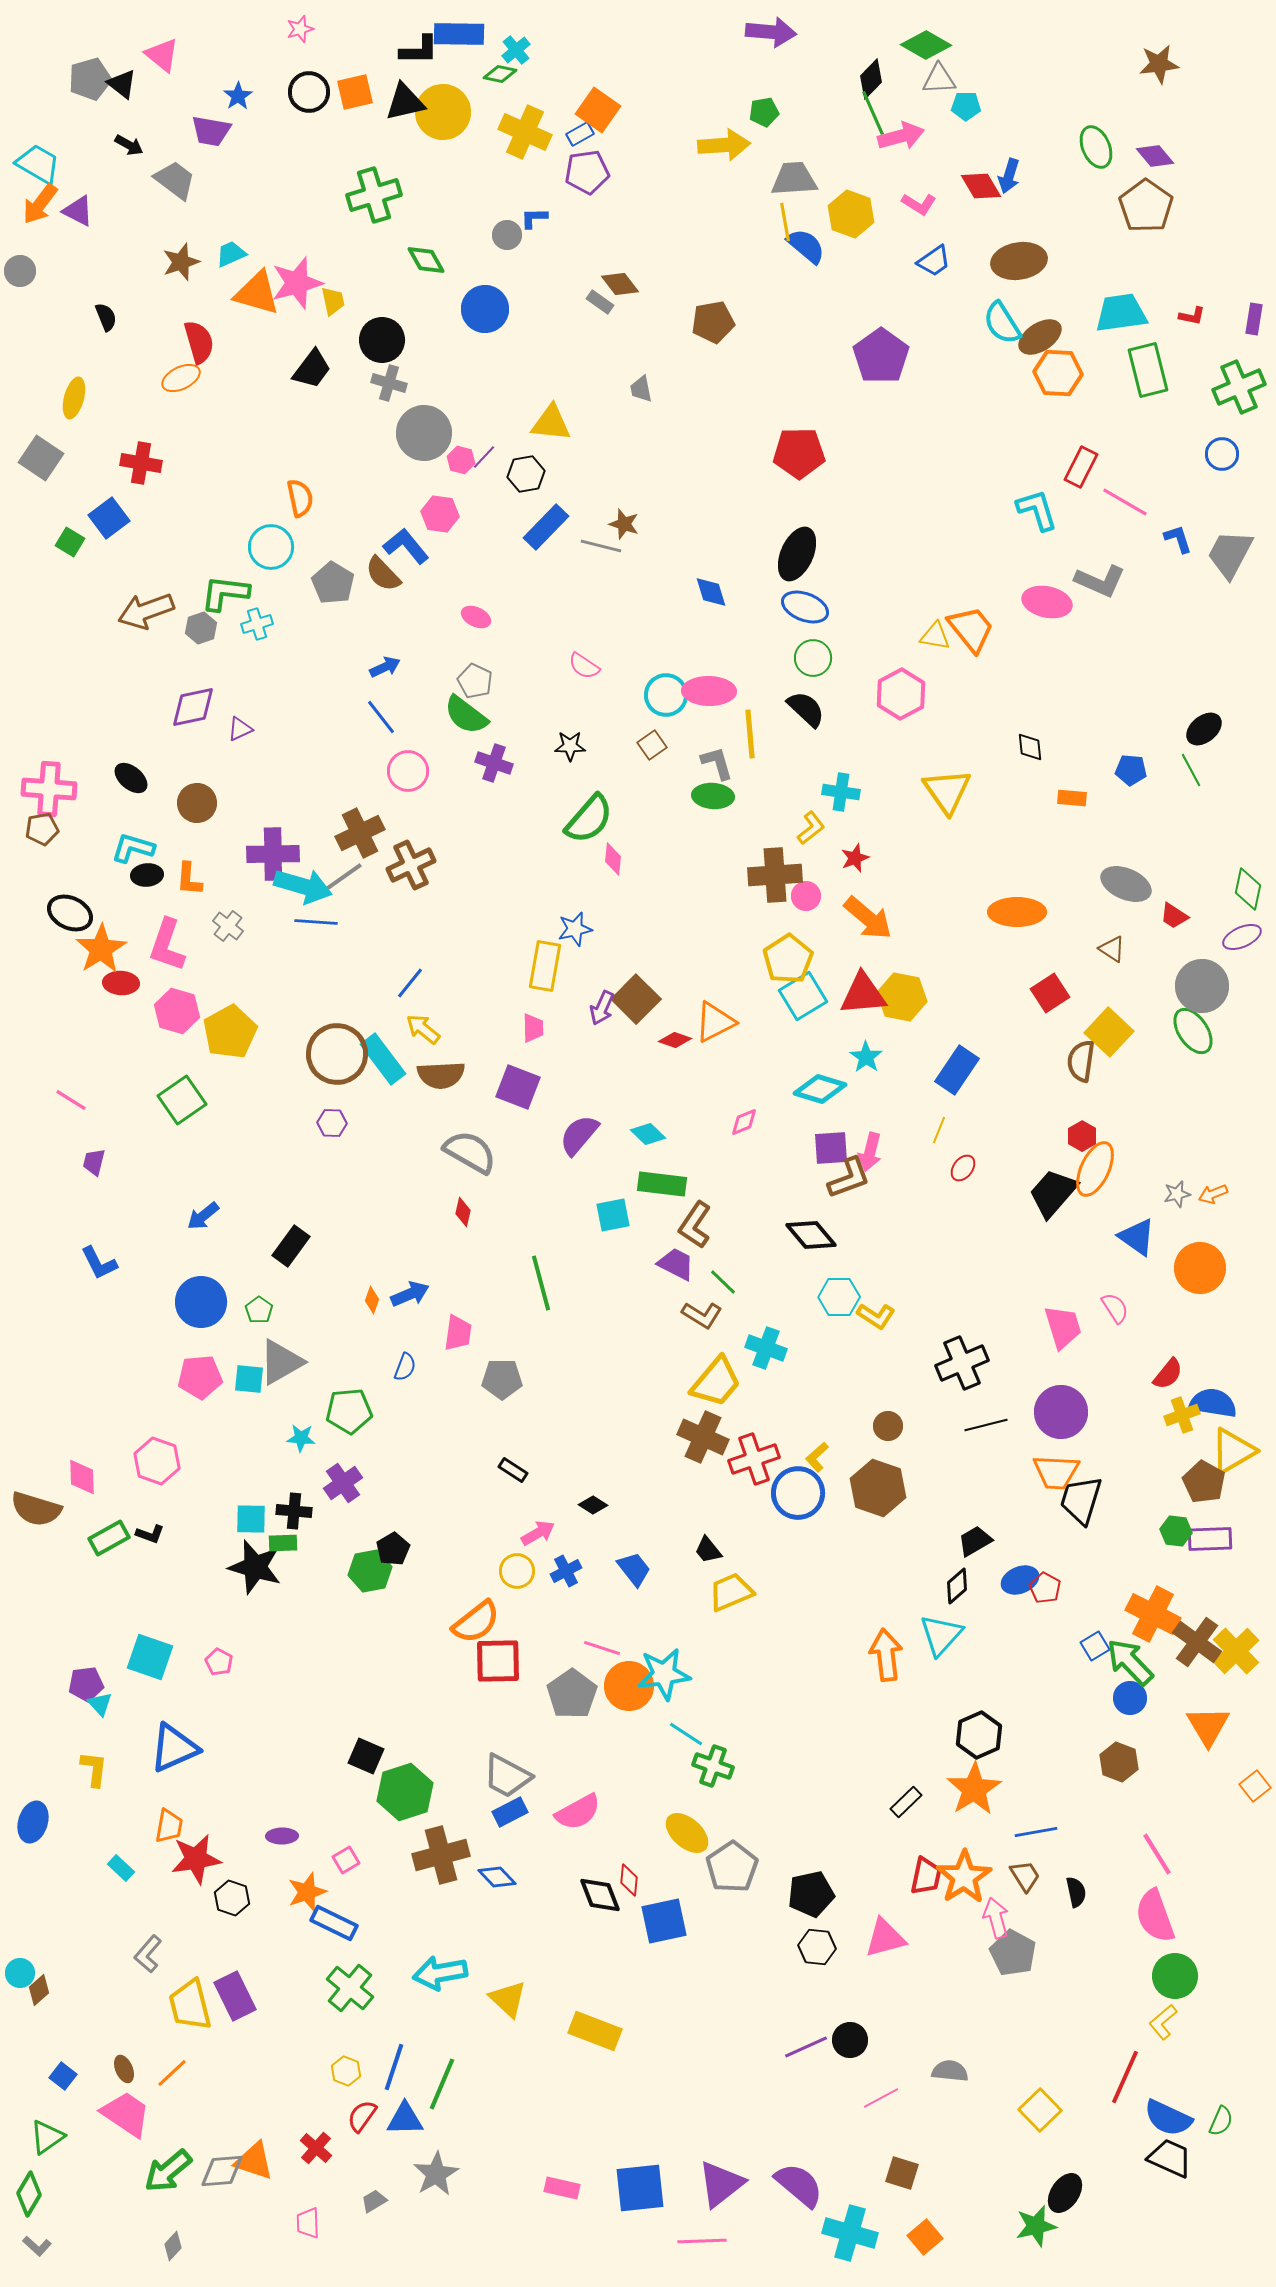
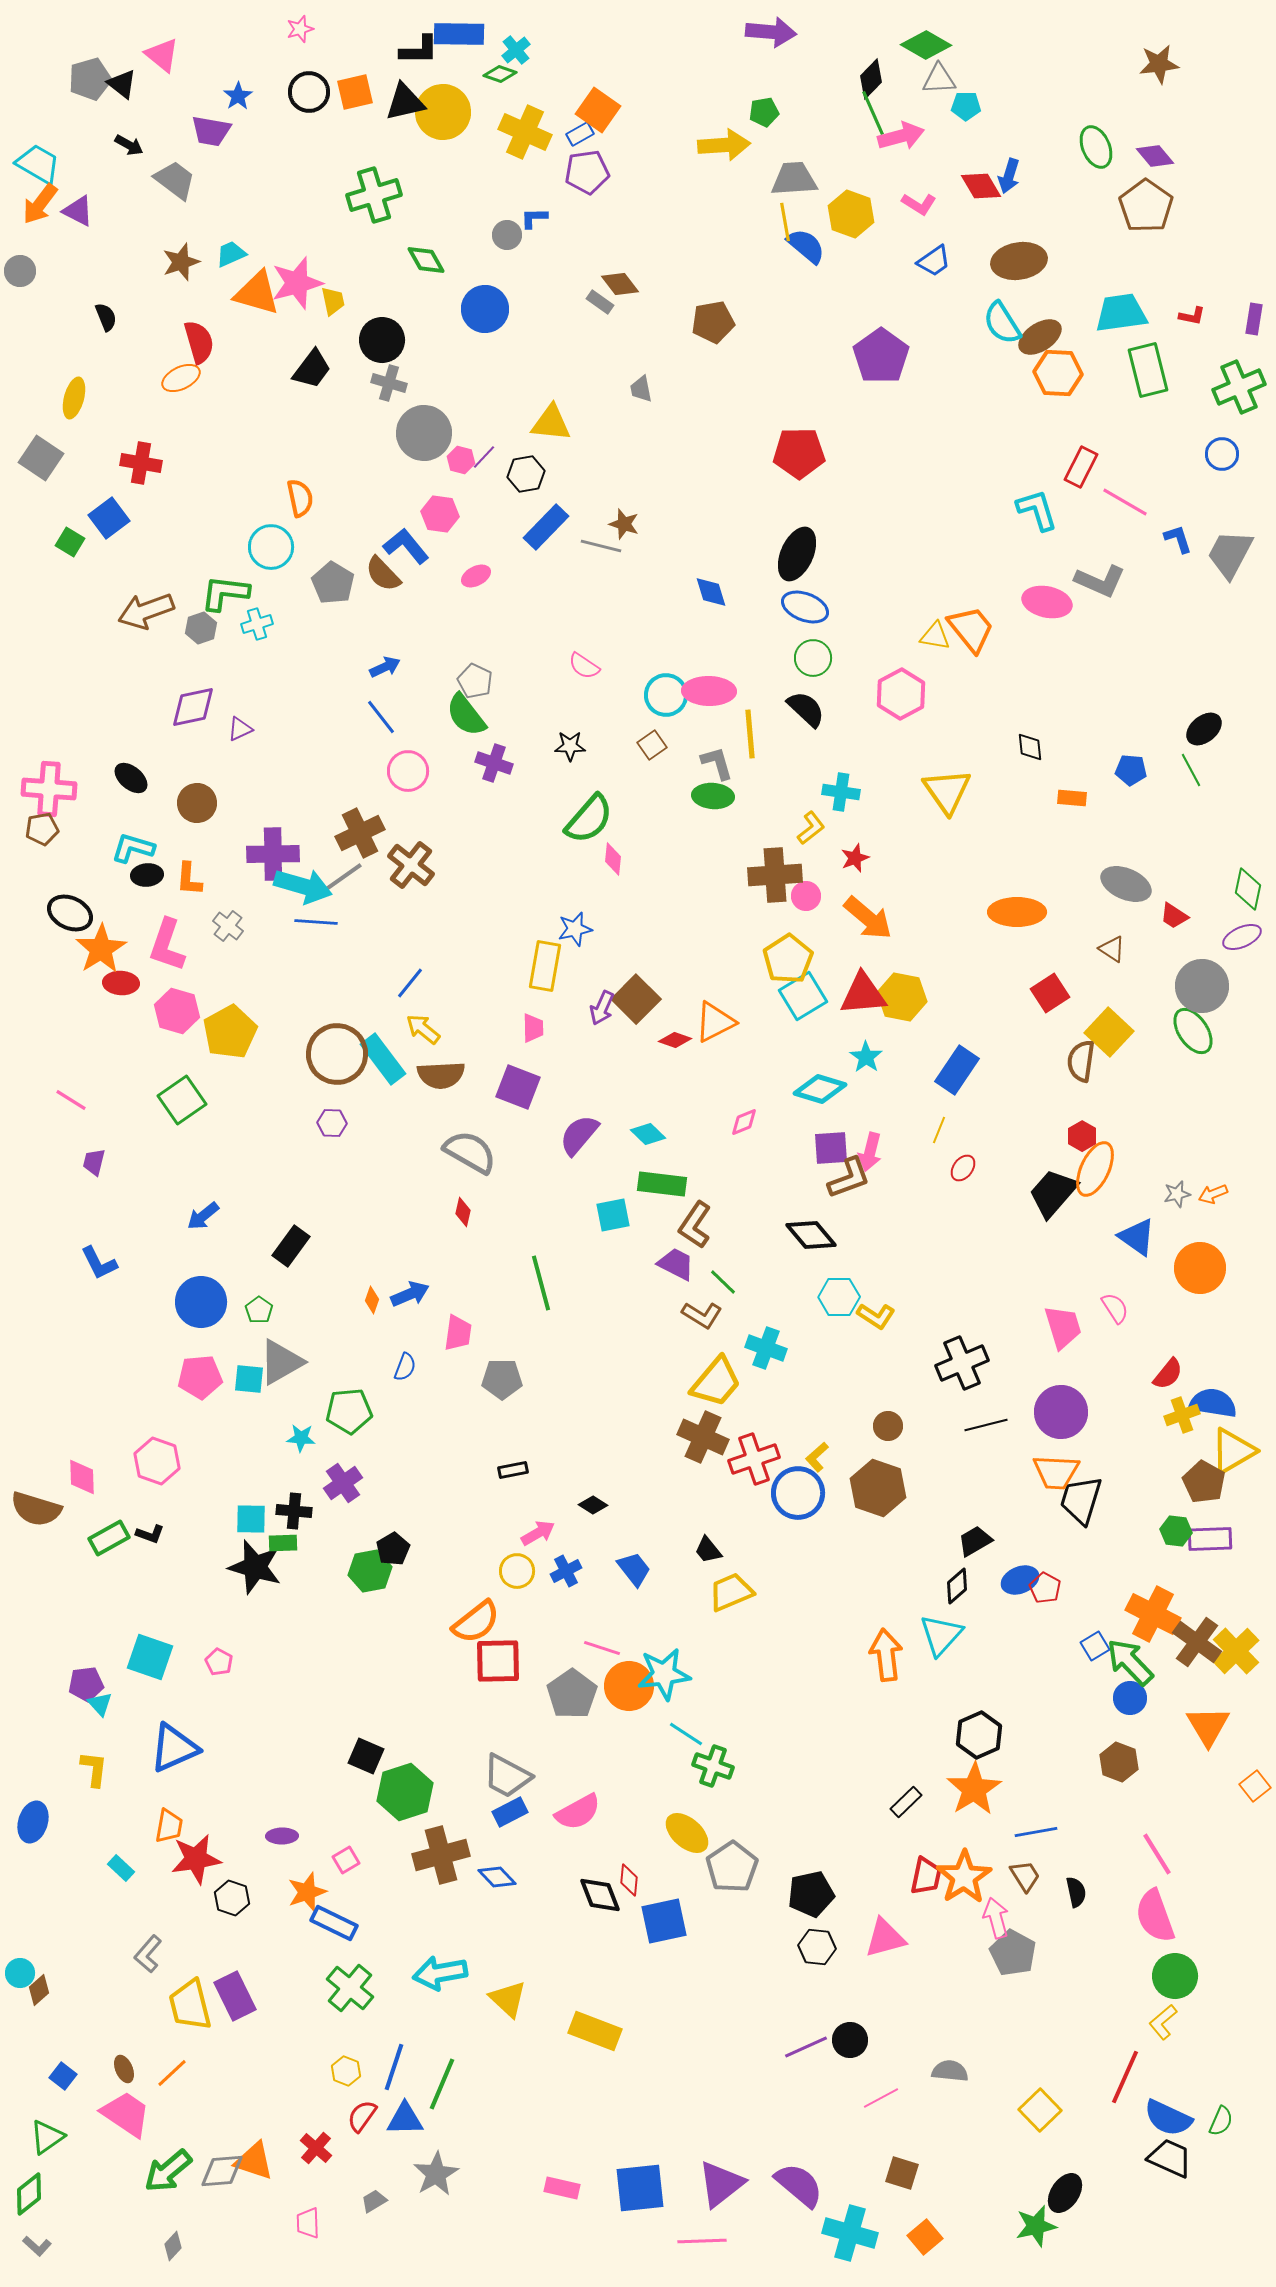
green diamond at (500, 74): rotated 8 degrees clockwise
pink ellipse at (476, 617): moved 41 px up; rotated 52 degrees counterclockwise
green semicircle at (466, 715): rotated 15 degrees clockwise
brown cross at (411, 865): rotated 27 degrees counterclockwise
black rectangle at (513, 1470): rotated 44 degrees counterclockwise
green diamond at (29, 2194): rotated 21 degrees clockwise
